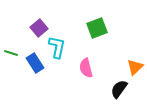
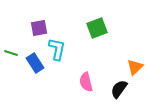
purple square: rotated 30 degrees clockwise
cyan L-shape: moved 2 px down
pink semicircle: moved 14 px down
